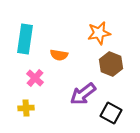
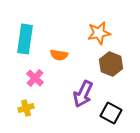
purple arrow: rotated 28 degrees counterclockwise
yellow cross: rotated 14 degrees counterclockwise
